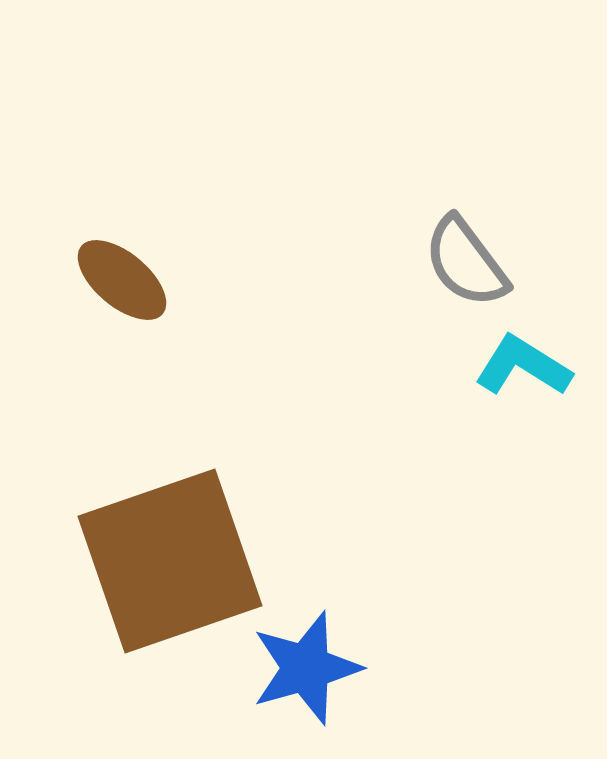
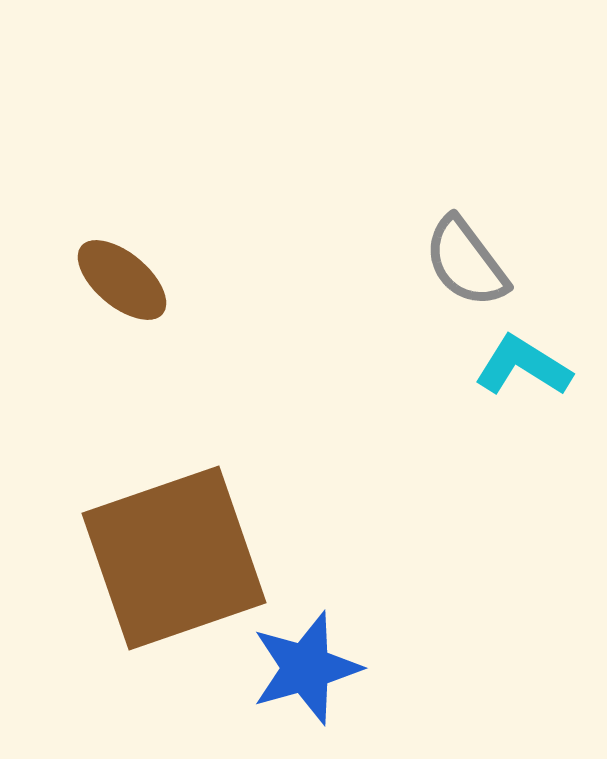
brown square: moved 4 px right, 3 px up
